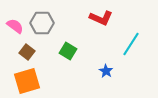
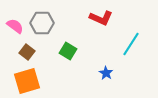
blue star: moved 2 px down
